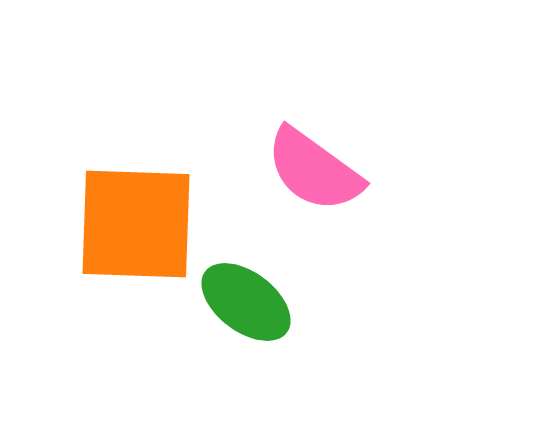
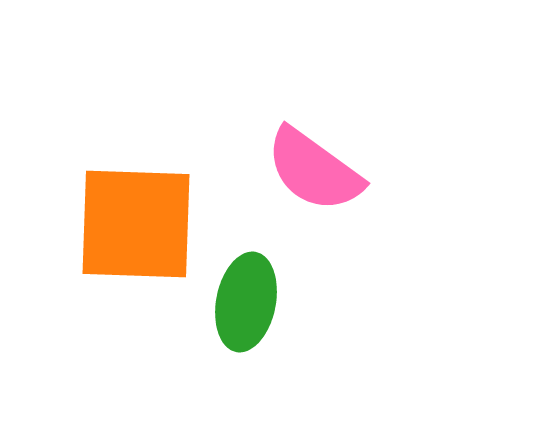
green ellipse: rotated 64 degrees clockwise
